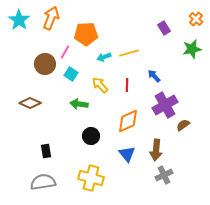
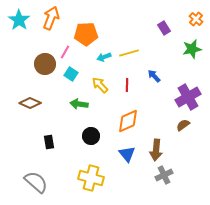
purple cross: moved 23 px right, 8 px up
black rectangle: moved 3 px right, 9 px up
gray semicircle: moved 7 px left; rotated 50 degrees clockwise
